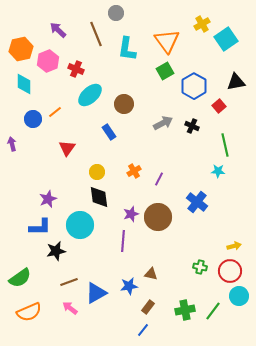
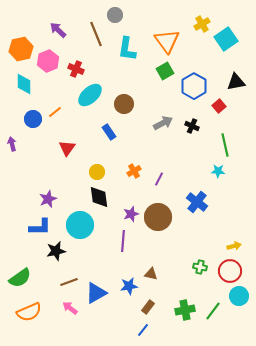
gray circle at (116, 13): moved 1 px left, 2 px down
